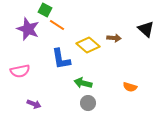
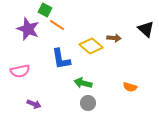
yellow diamond: moved 3 px right, 1 px down
